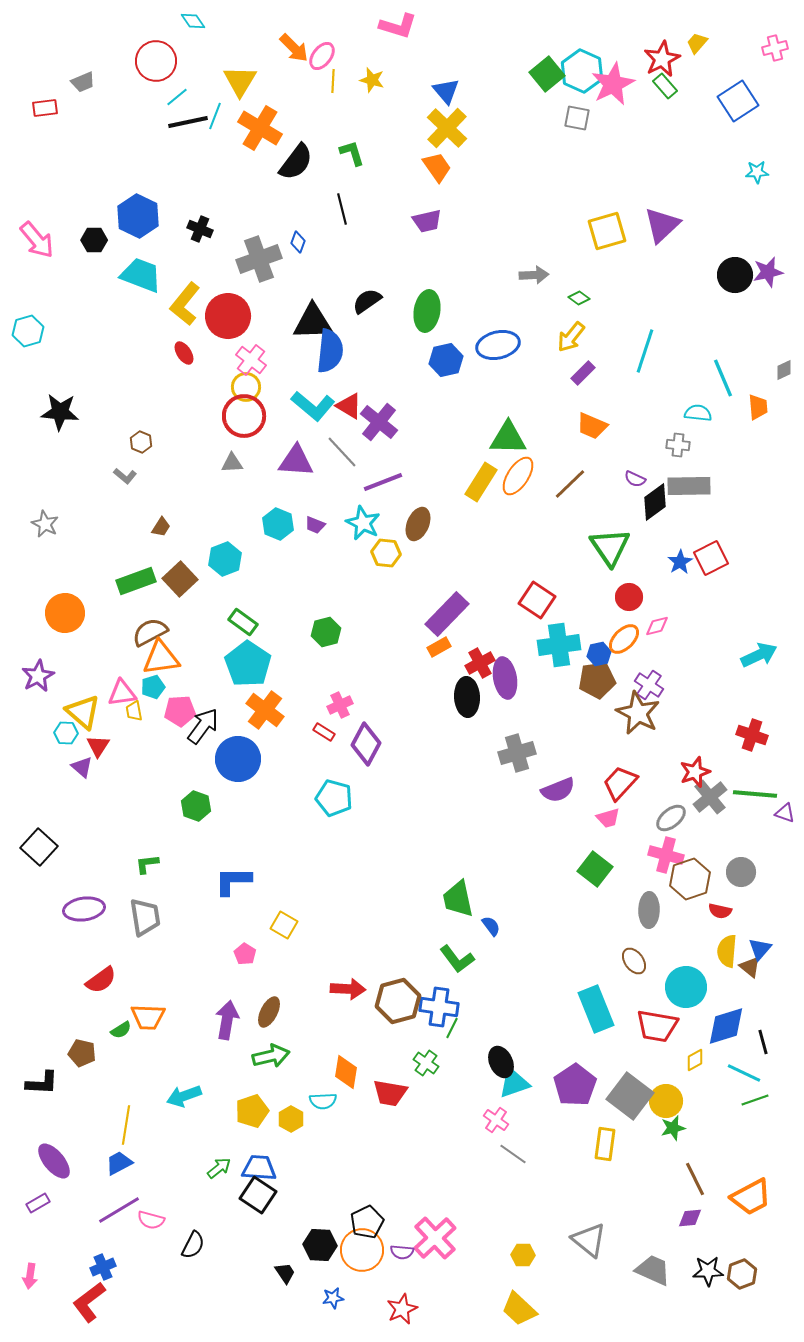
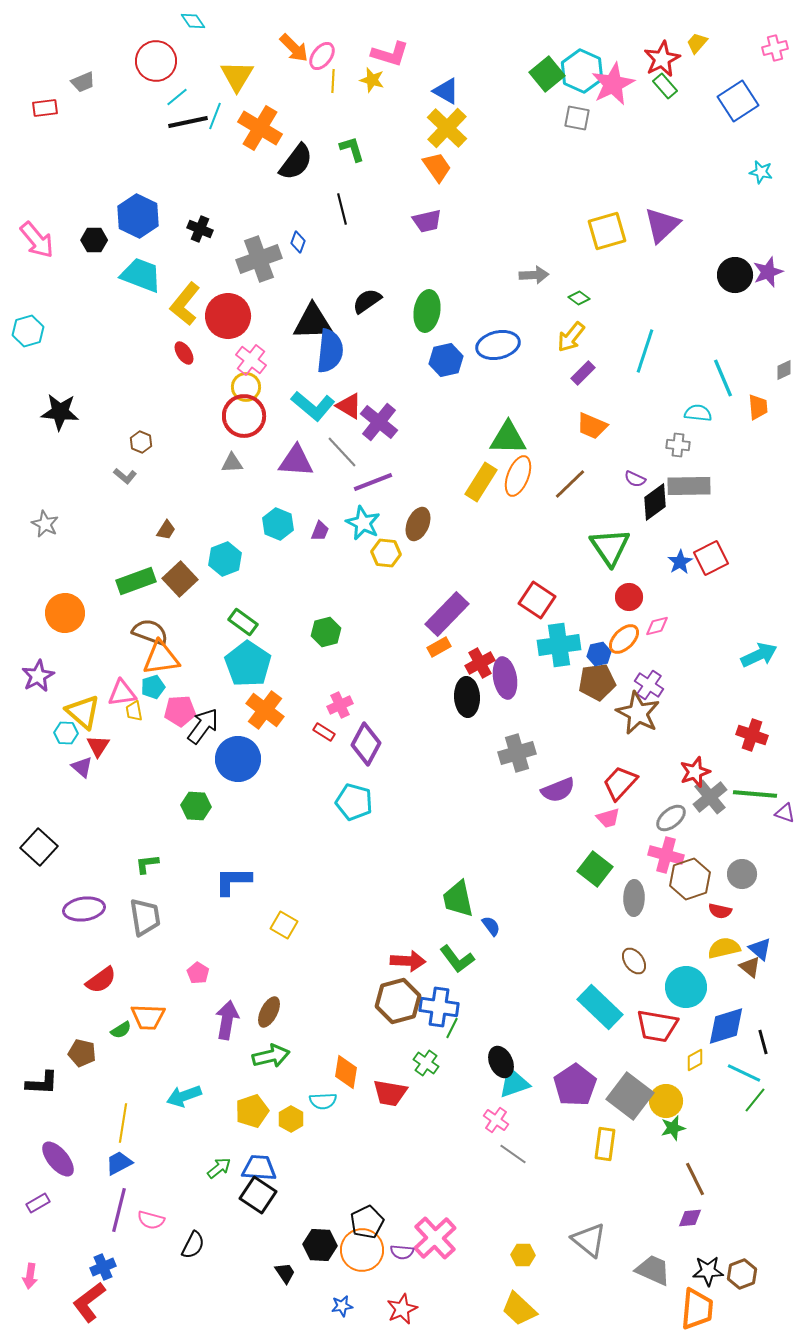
pink L-shape at (398, 26): moved 8 px left, 28 px down
yellow triangle at (240, 81): moved 3 px left, 5 px up
blue triangle at (446, 91): rotated 20 degrees counterclockwise
green L-shape at (352, 153): moved 4 px up
cyan star at (757, 172): moved 4 px right; rotated 15 degrees clockwise
purple star at (768, 272): rotated 8 degrees counterclockwise
orange ellipse at (518, 476): rotated 12 degrees counterclockwise
purple line at (383, 482): moved 10 px left
purple trapezoid at (315, 525): moved 5 px right, 6 px down; rotated 90 degrees counterclockwise
brown trapezoid at (161, 527): moved 5 px right, 3 px down
brown semicircle at (150, 632): rotated 48 degrees clockwise
brown pentagon at (597, 680): moved 2 px down
cyan pentagon at (334, 798): moved 20 px right, 4 px down
green hexagon at (196, 806): rotated 16 degrees counterclockwise
gray circle at (741, 872): moved 1 px right, 2 px down
gray ellipse at (649, 910): moved 15 px left, 12 px up
blue triangle at (760, 949): rotated 30 degrees counterclockwise
yellow semicircle at (727, 951): moved 3 px left, 3 px up; rotated 72 degrees clockwise
pink pentagon at (245, 954): moved 47 px left, 19 px down
red arrow at (348, 989): moved 60 px right, 28 px up
cyan rectangle at (596, 1009): moved 4 px right, 2 px up; rotated 24 degrees counterclockwise
green line at (755, 1100): rotated 32 degrees counterclockwise
yellow line at (126, 1125): moved 3 px left, 2 px up
purple ellipse at (54, 1161): moved 4 px right, 2 px up
orange trapezoid at (751, 1197): moved 54 px left, 112 px down; rotated 57 degrees counterclockwise
purple line at (119, 1210): rotated 45 degrees counterclockwise
blue star at (333, 1298): moved 9 px right, 8 px down
